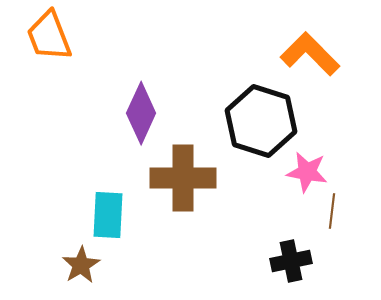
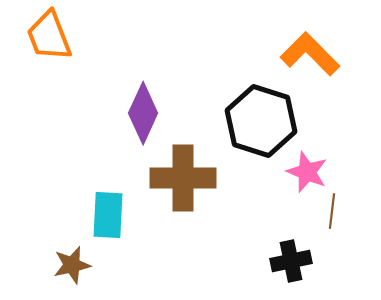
purple diamond: moved 2 px right
pink star: rotated 12 degrees clockwise
brown star: moved 9 px left; rotated 18 degrees clockwise
